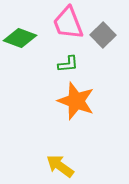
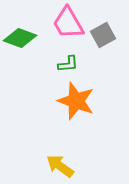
pink trapezoid: rotated 9 degrees counterclockwise
gray square: rotated 15 degrees clockwise
